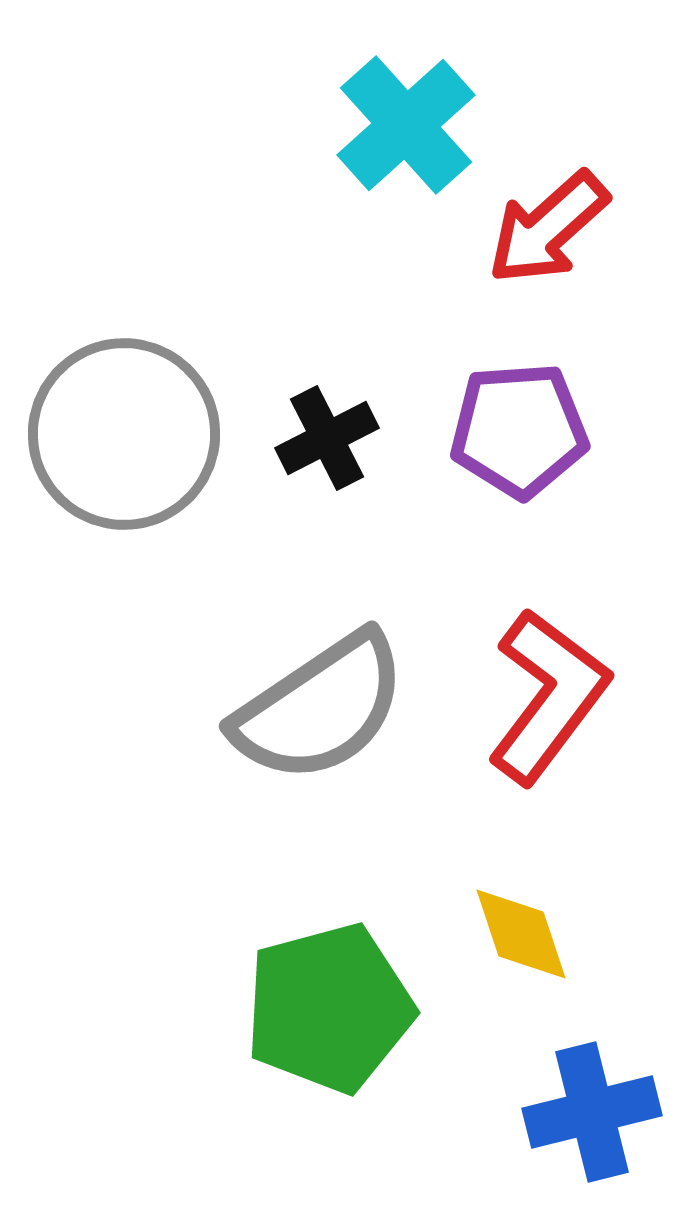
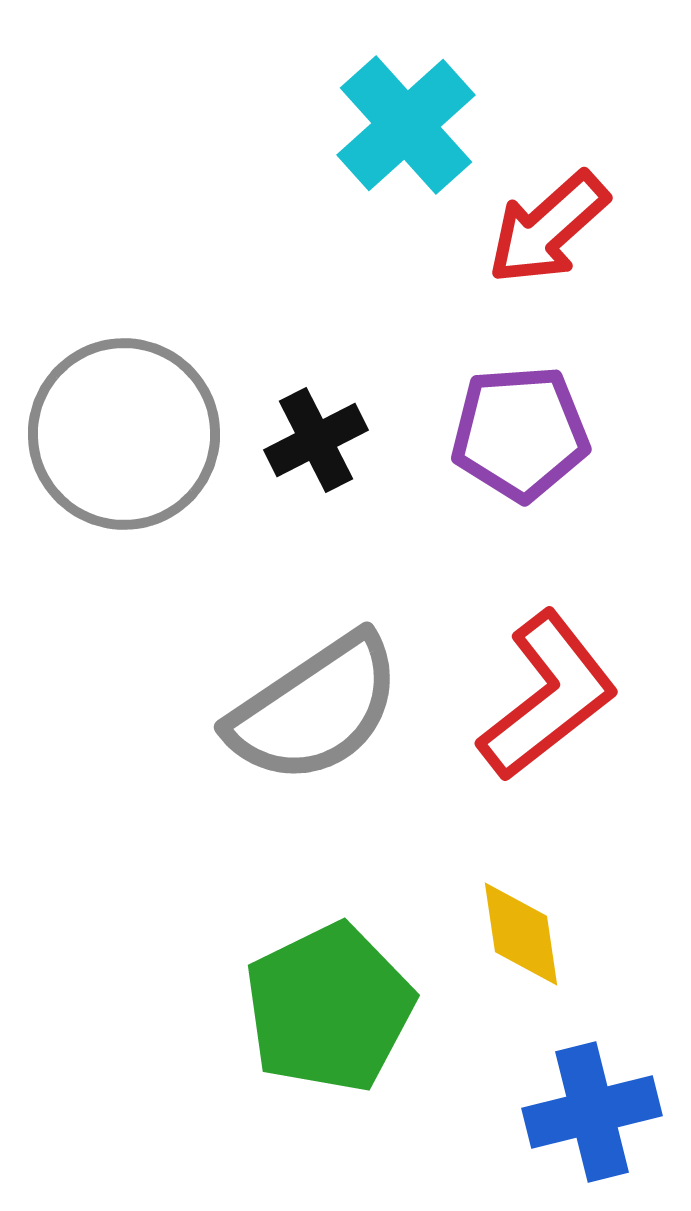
purple pentagon: moved 1 px right, 3 px down
black cross: moved 11 px left, 2 px down
red L-shape: rotated 15 degrees clockwise
gray semicircle: moved 5 px left, 1 px down
yellow diamond: rotated 10 degrees clockwise
green pentagon: rotated 11 degrees counterclockwise
